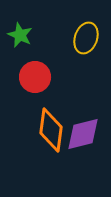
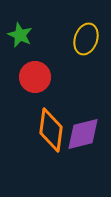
yellow ellipse: moved 1 px down
